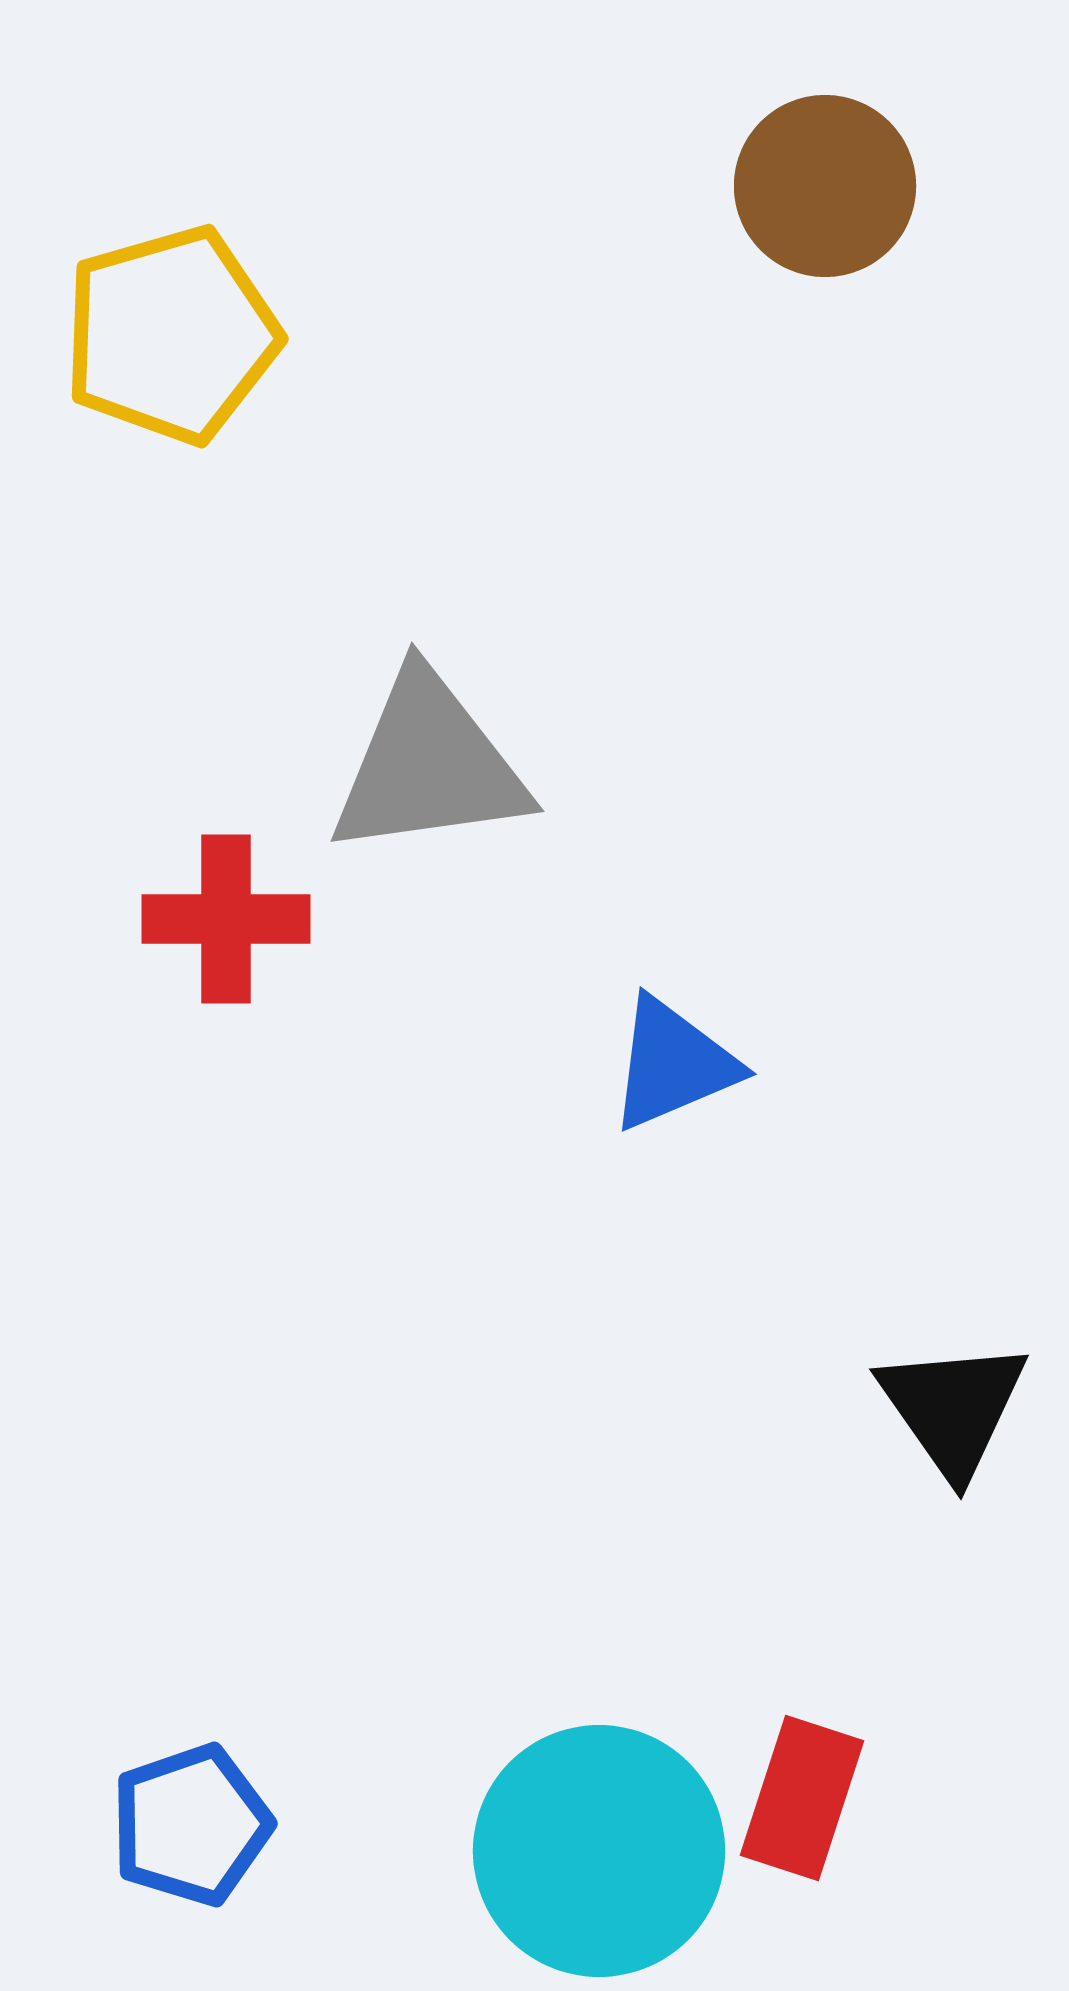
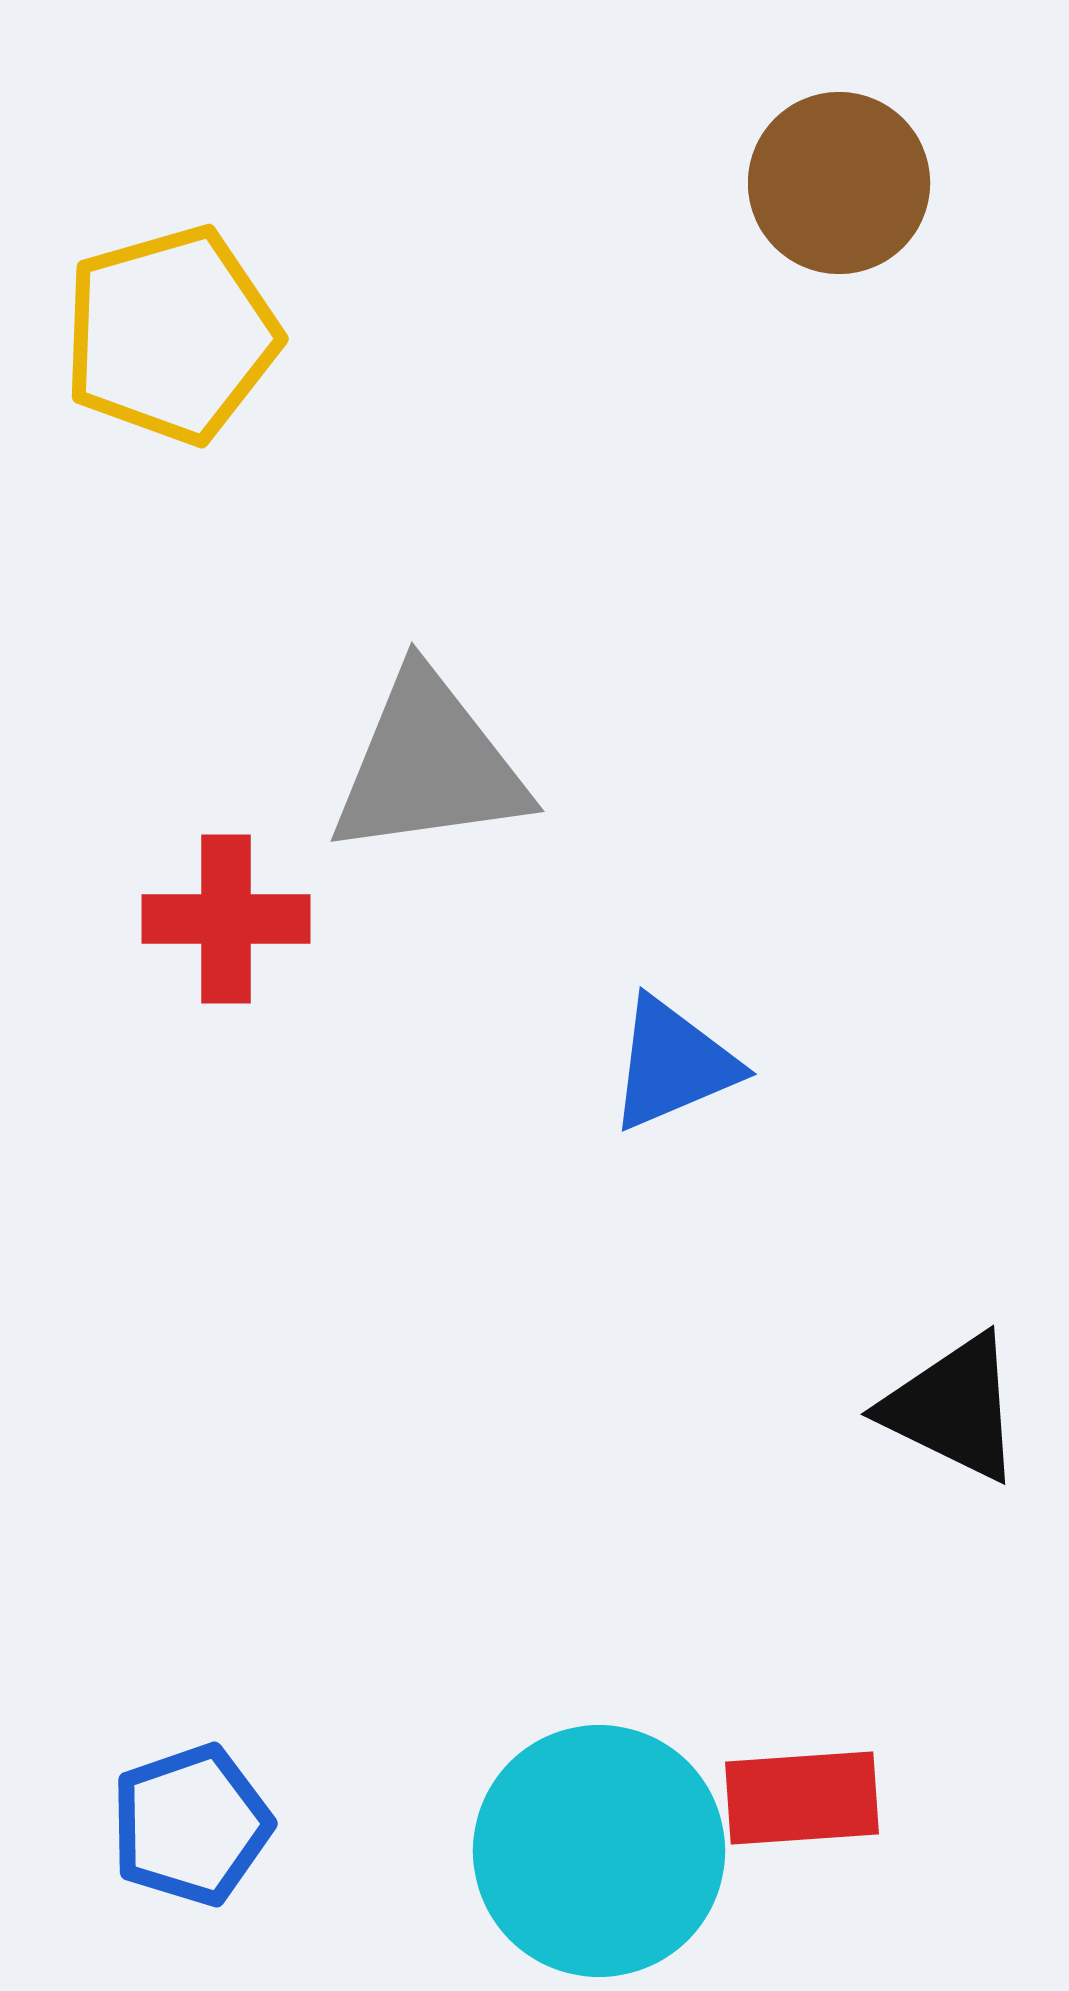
brown circle: moved 14 px right, 3 px up
black triangle: rotated 29 degrees counterclockwise
red rectangle: rotated 68 degrees clockwise
